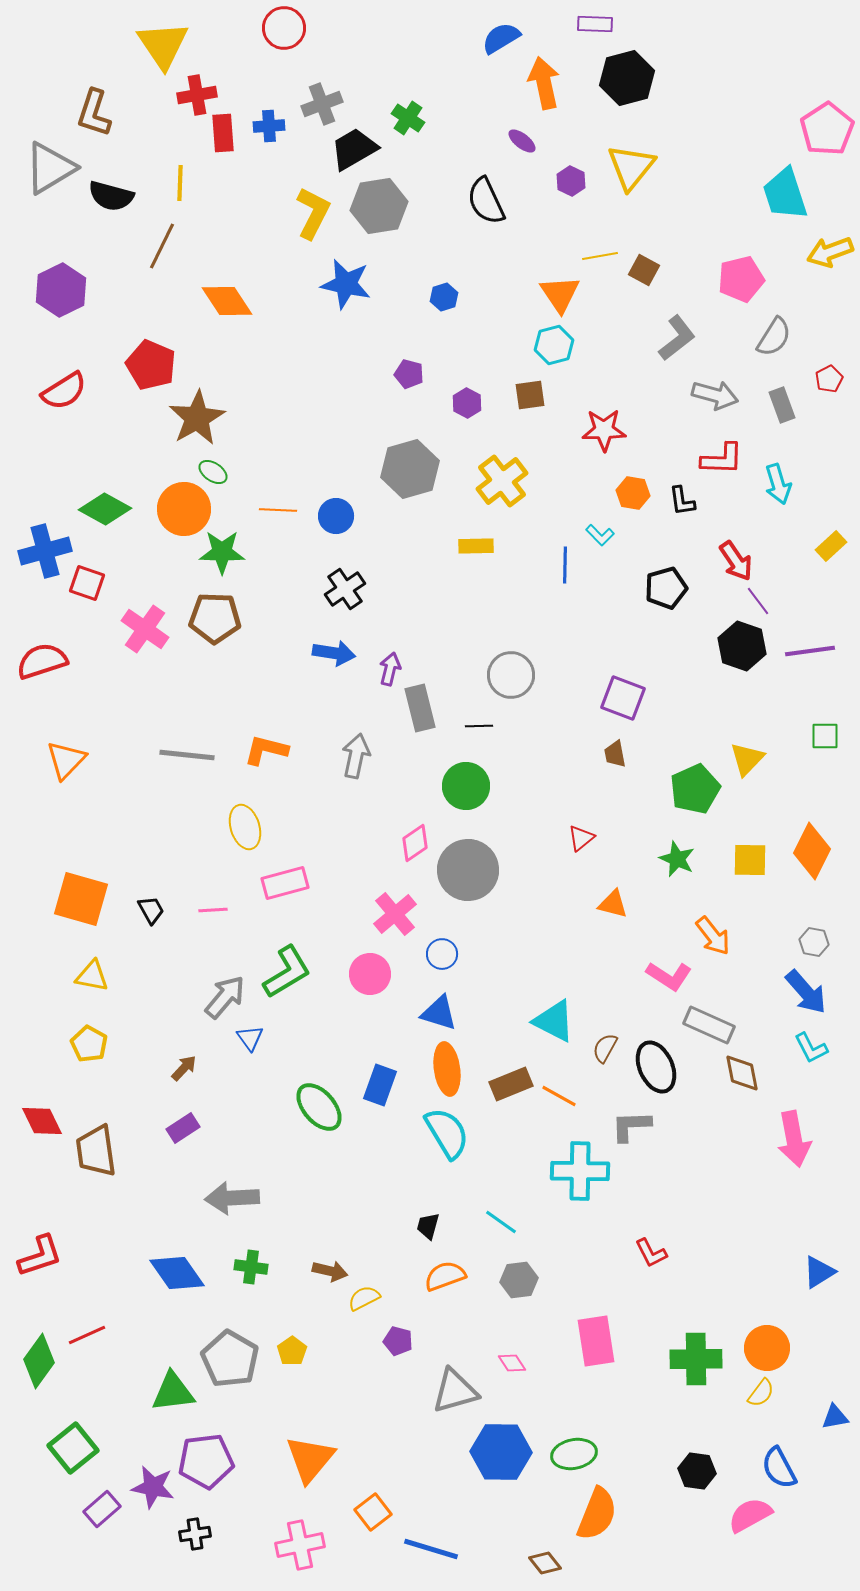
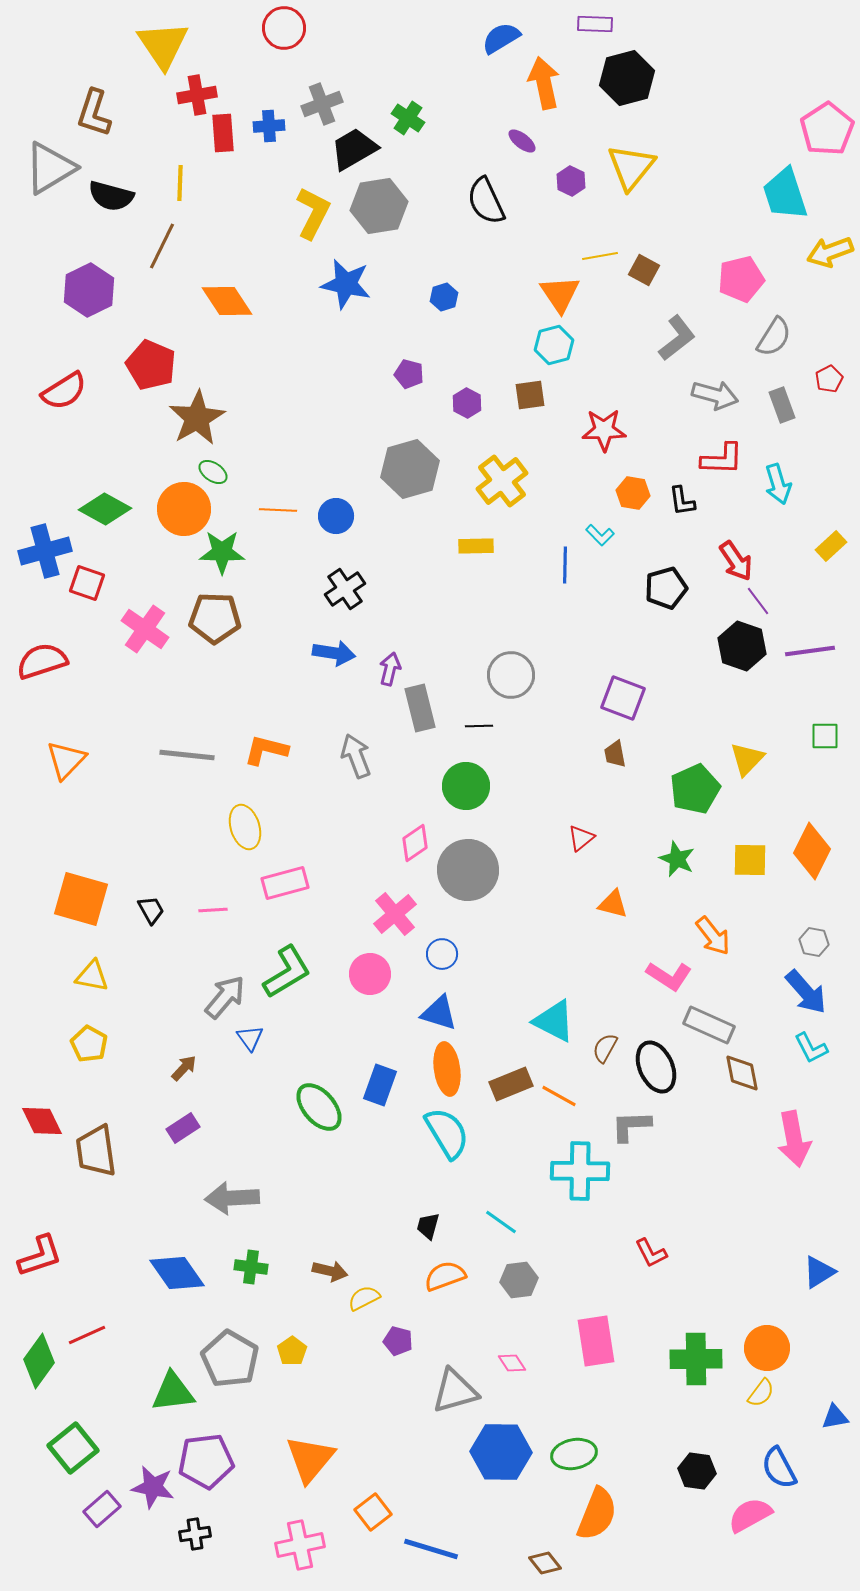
purple hexagon at (61, 290): moved 28 px right
gray arrow at (356, 756): rotated 33 degrees counterclockwise
